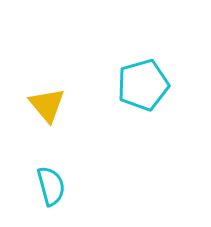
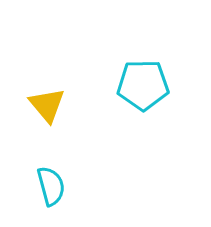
cyan pentagon: rotated 15 degrees clockwise
